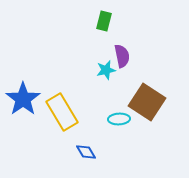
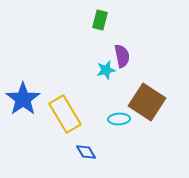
green rectangle: moved 4 px left, 1 px up
yellow rectangle: moved 3 px right, 2 px down
